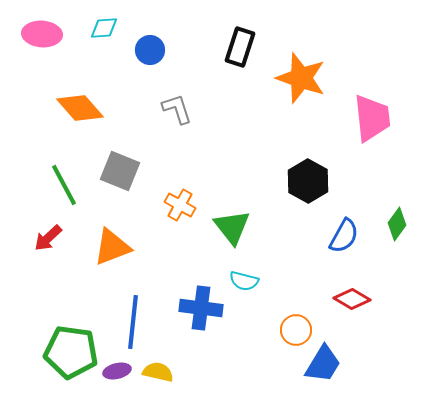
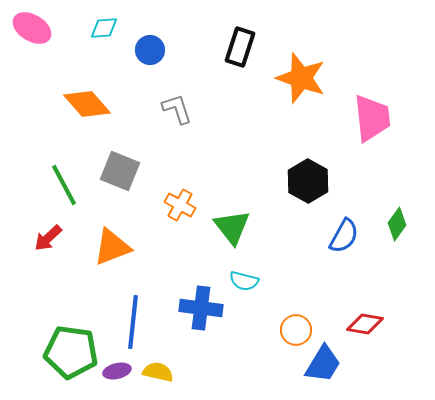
pink ellipse: moved 10 px left, 6 px up; rotated 27 degrees clockwise
orange diamond: moved 7 px right, 4 px up
red diamond: moved 13 px right, 25 px down; rotated 21 degrees counterclockwise
